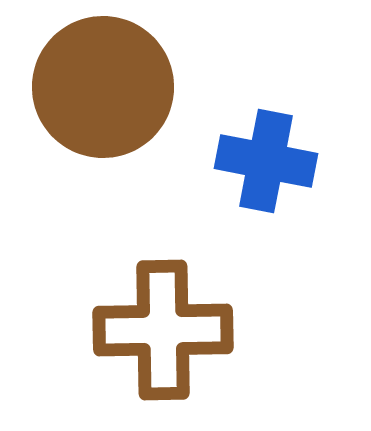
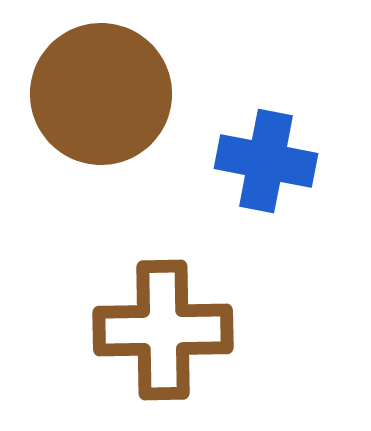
brown circle: moved 2 px left, 7 px down
